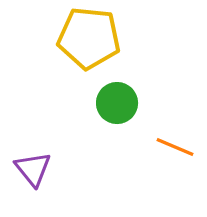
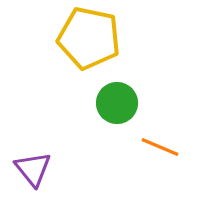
yellow pentagon: rotated 6 degrees clockwise
orange line: moved 15 px left
